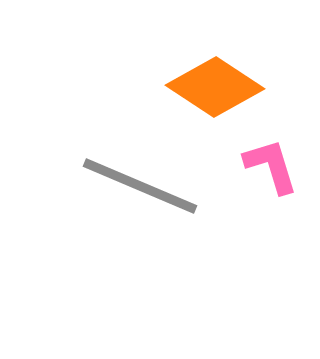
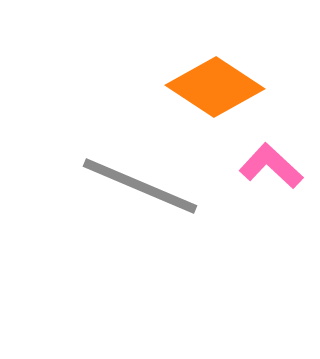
pink L-shape: rotated 30 degrees counterclockwise
